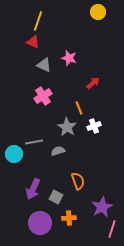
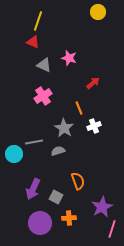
gray star: moved 3 px left, 1 px down
